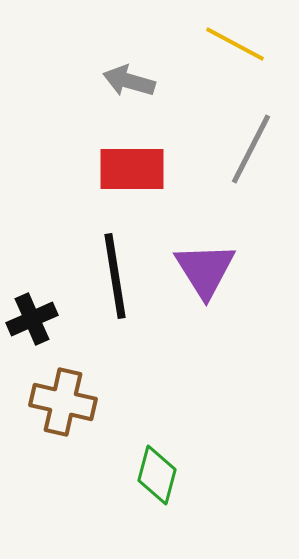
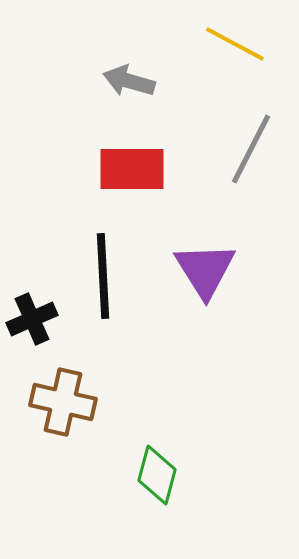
black line: moved 12 px left; rotated 6 degrees clockwise
